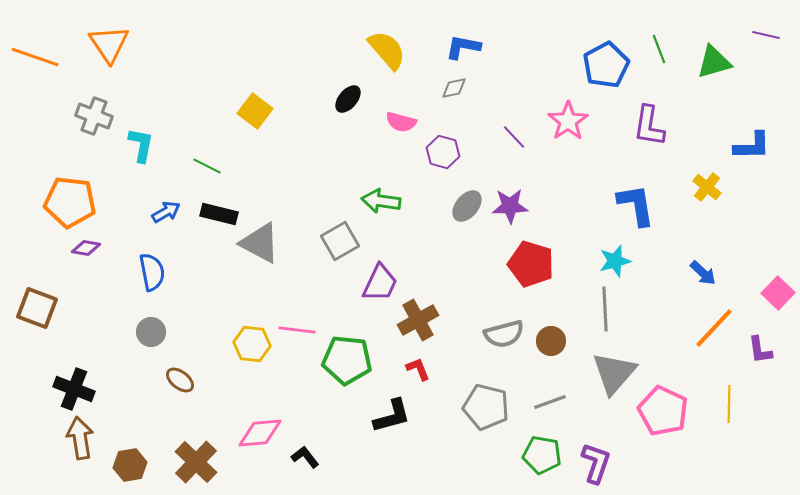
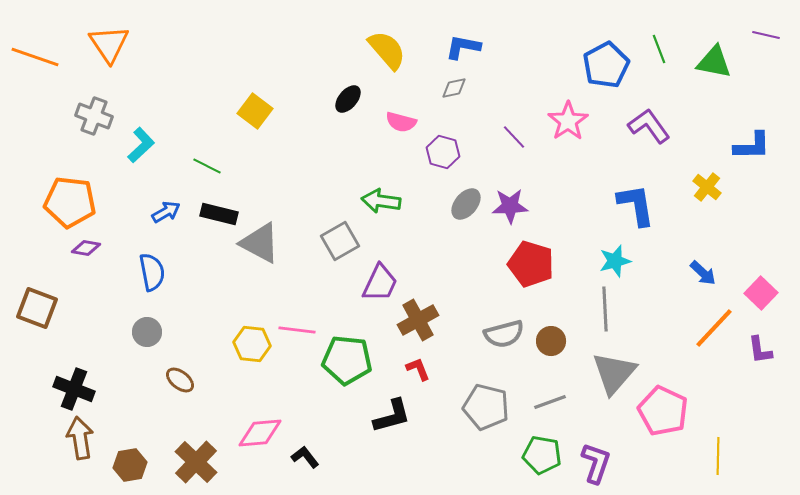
green triangle at (714, 62): rotated 27 degrees clockwise
purple L-shape at (649, 126): rotated 135 degrees clockwise
cyan L-shape at (141, 145): rotated 36 degrees clockwise
gray ellipse at (467, 206): moved 1 px left, 2 px up
pink square at (778, 293): moved 17 px left
gray circle at (151, 332): moved 4 px left
yellow line at (729, 404): moved 11 px left, 52 px down
